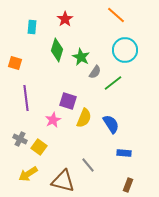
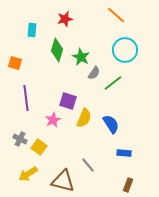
red star: rotated 21 degrees clockwise
cyan rectangle: moved 3 px down
gray semicircle: moved 1 px left, 1 px down
